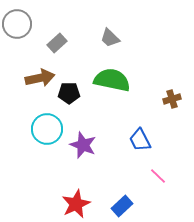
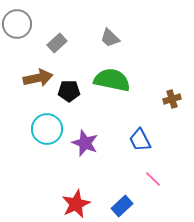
brown arrow: moved 2 px left
black pentagon: moved 2 px up
purple star: moved 2 px right, 2 px up
pink line: moved 5 px left, 3 px down
